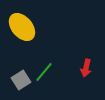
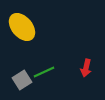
green line: rotated 25 degrees clockwise
gray square: moved 1 px right
